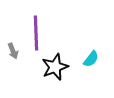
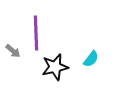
gray arrow: rotated 28 degrees counterclockwise
black star: rotated 8 degrees clockwise
